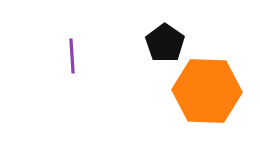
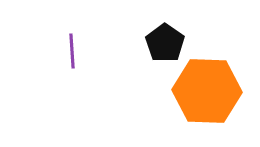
purple line: moved 5 px up
